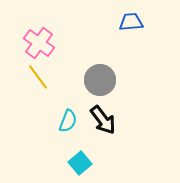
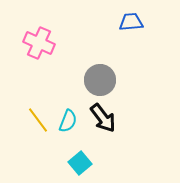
pink cross: rotated 12 degrees counterclockwise
yellow line: moved 43 px down
black arrow: moved 2 px up
